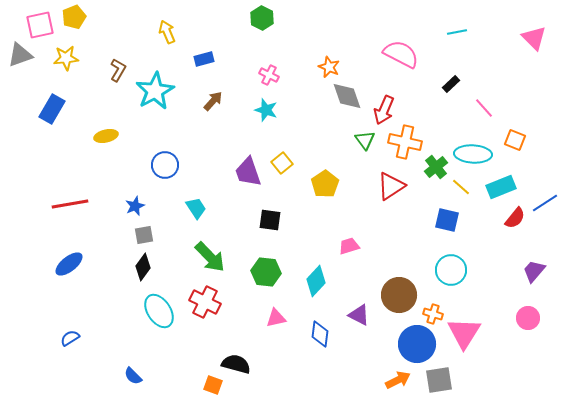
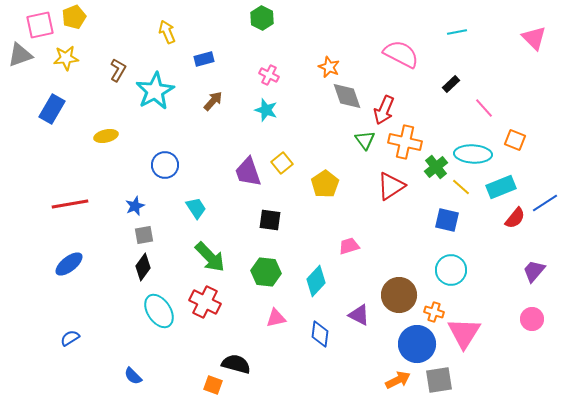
orange cross at (433, 314): moved 1 px right, 2 px up
pink circle at (528, 318): moved 4 px right, 1 px down
